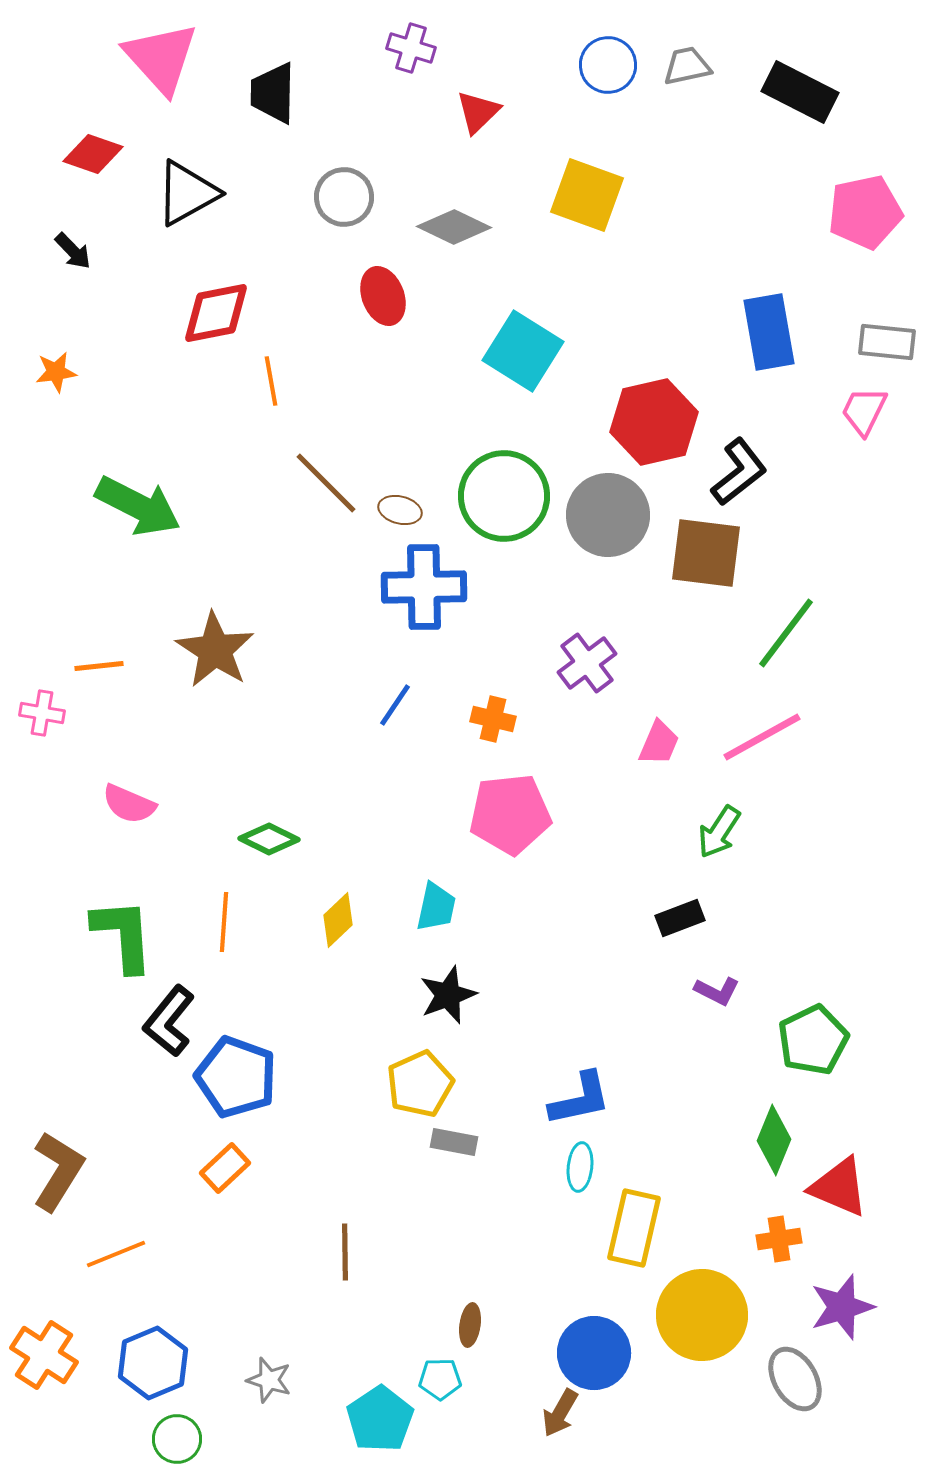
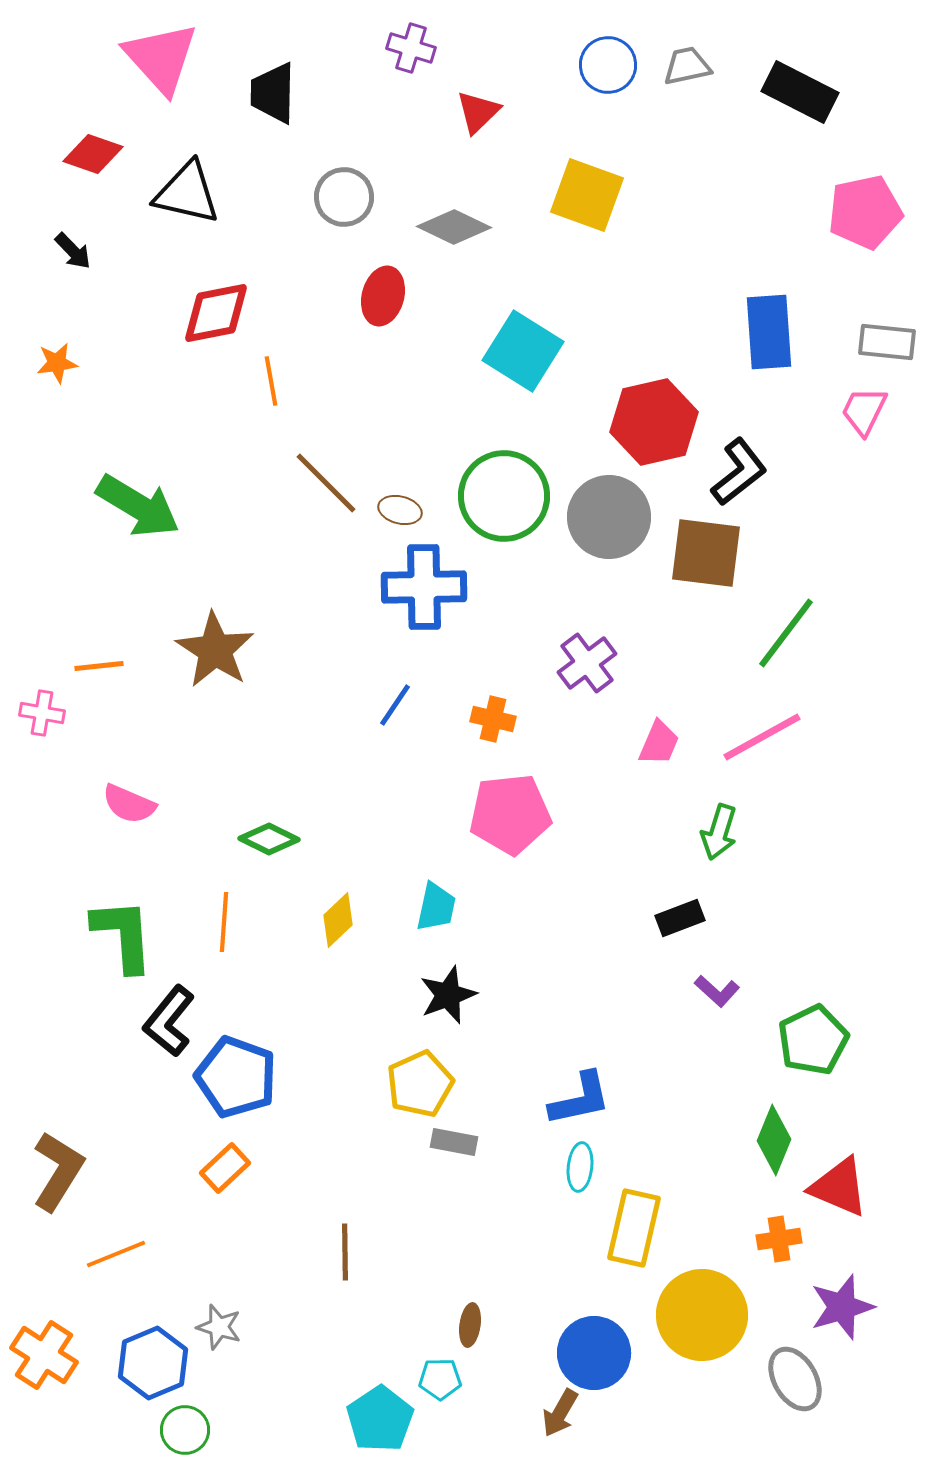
black triangle at (187, 193): rotated 42 degrees clockwise
red ellipse at (383, 296): rotated 36 degrees clockwise
blue rectangle at (769, 332): rotated 6 degrees clockwise
orange star at (56, 372): moved 1 px right, 9 px up
green arrow at (138, 506): rotated 4 degrees clockwise
gray circle at (608, 515): moved 1 px right, 2 px down
green arrow at (719, 832): rotated 16 degrees counterclockwise
purple L-shape at (717, 991): rotated 15 degrees clockwise
gray star at (269, 1380): moved 50 px left, 53 px up
green circle at (177, 1439): moved 8 px right, 9 px up
